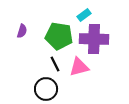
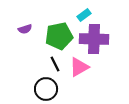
purple semicircle: moved 3 px right, 2 px up; rotated 56 degrees clockwise
green pentagon: rotated 20 degrees counterclockwise
pink triangle: rotated 15 degrees counterclockwise
